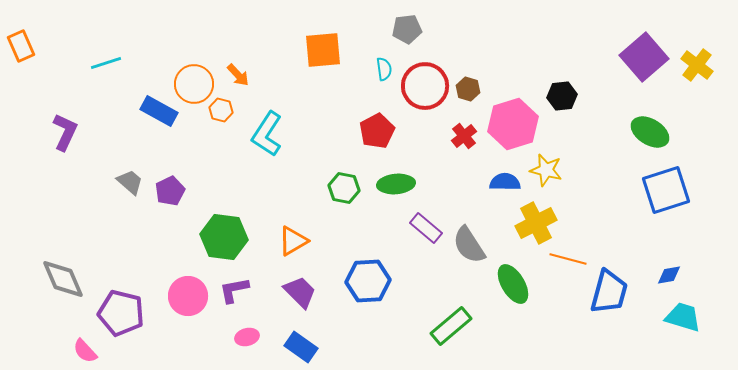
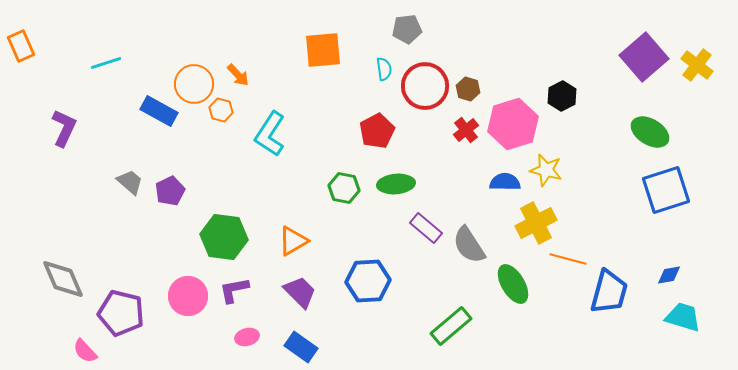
black hexagon at (562, 96): rotated 20 degrees counterclockwise
purple L-shape at (65, 132): moved 1 px left, 4 px up
cyan L-shape at (267, 134): moved 3 px right
red cross at (464, 136): moved 2 px right, 6 px up
